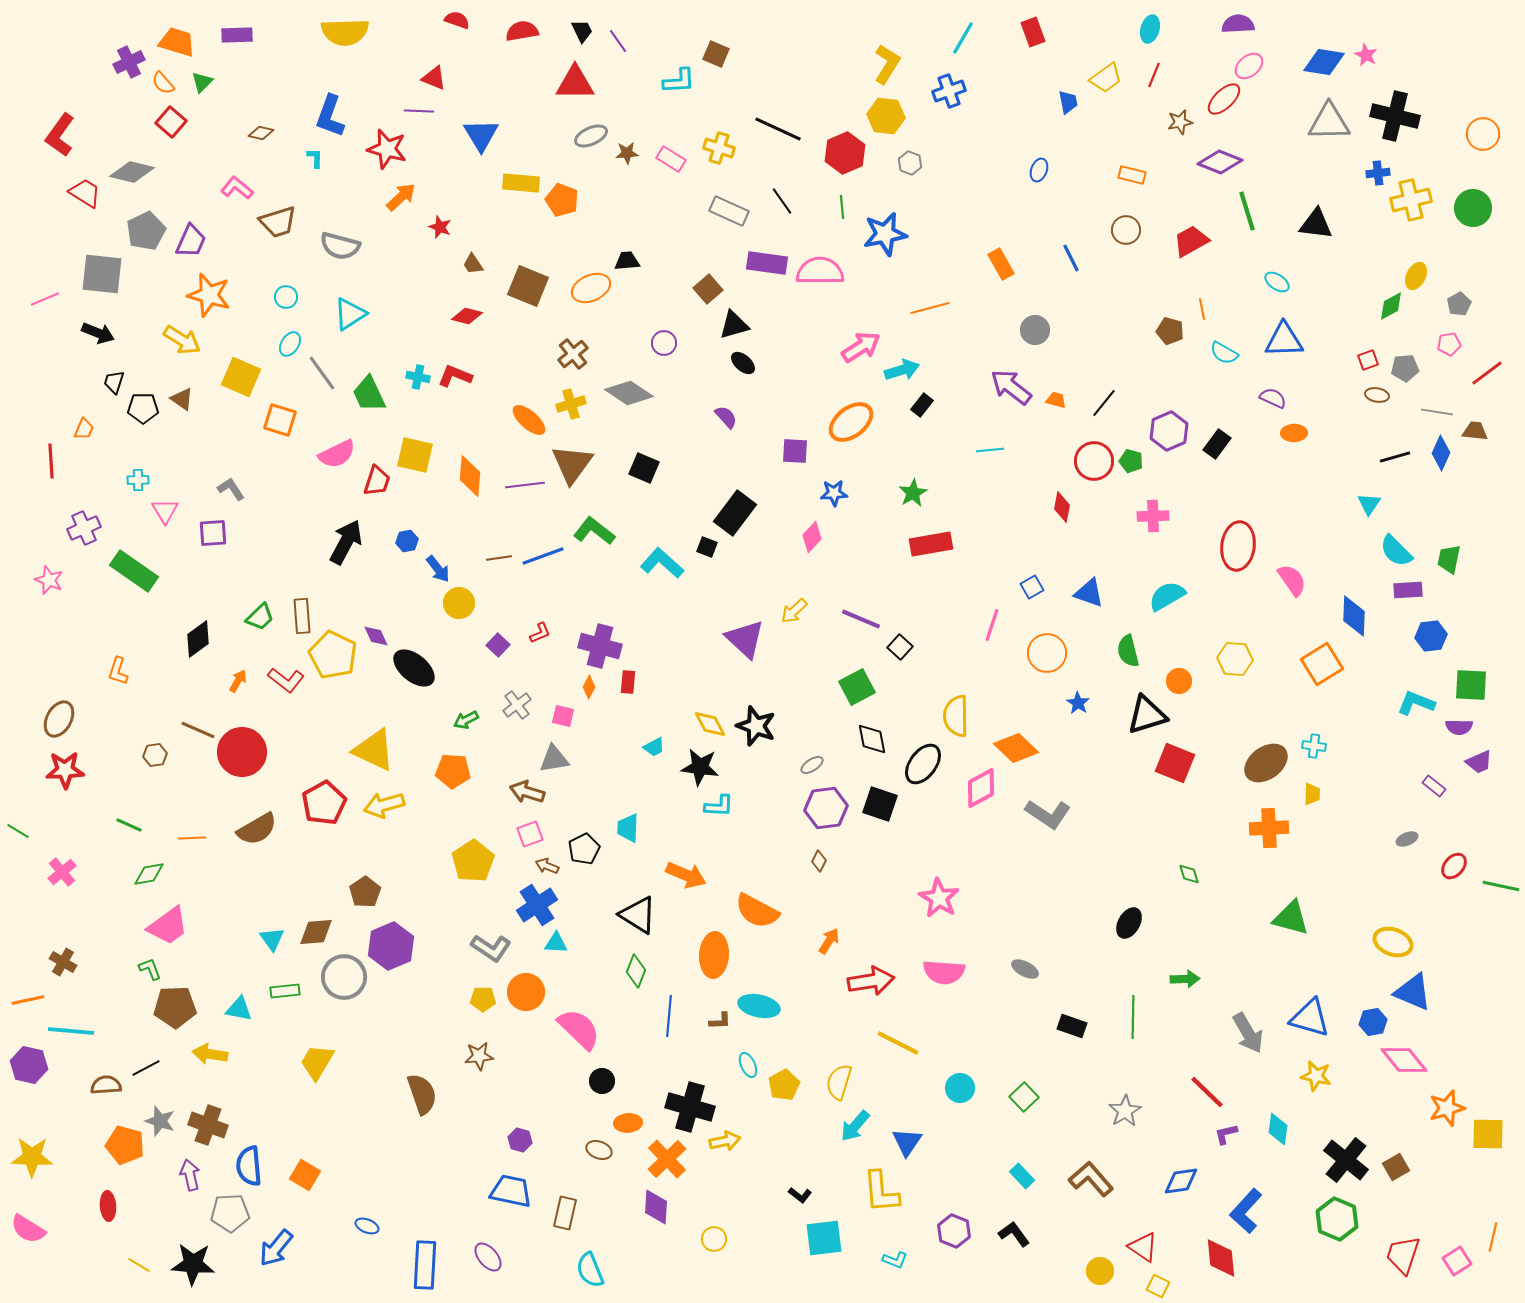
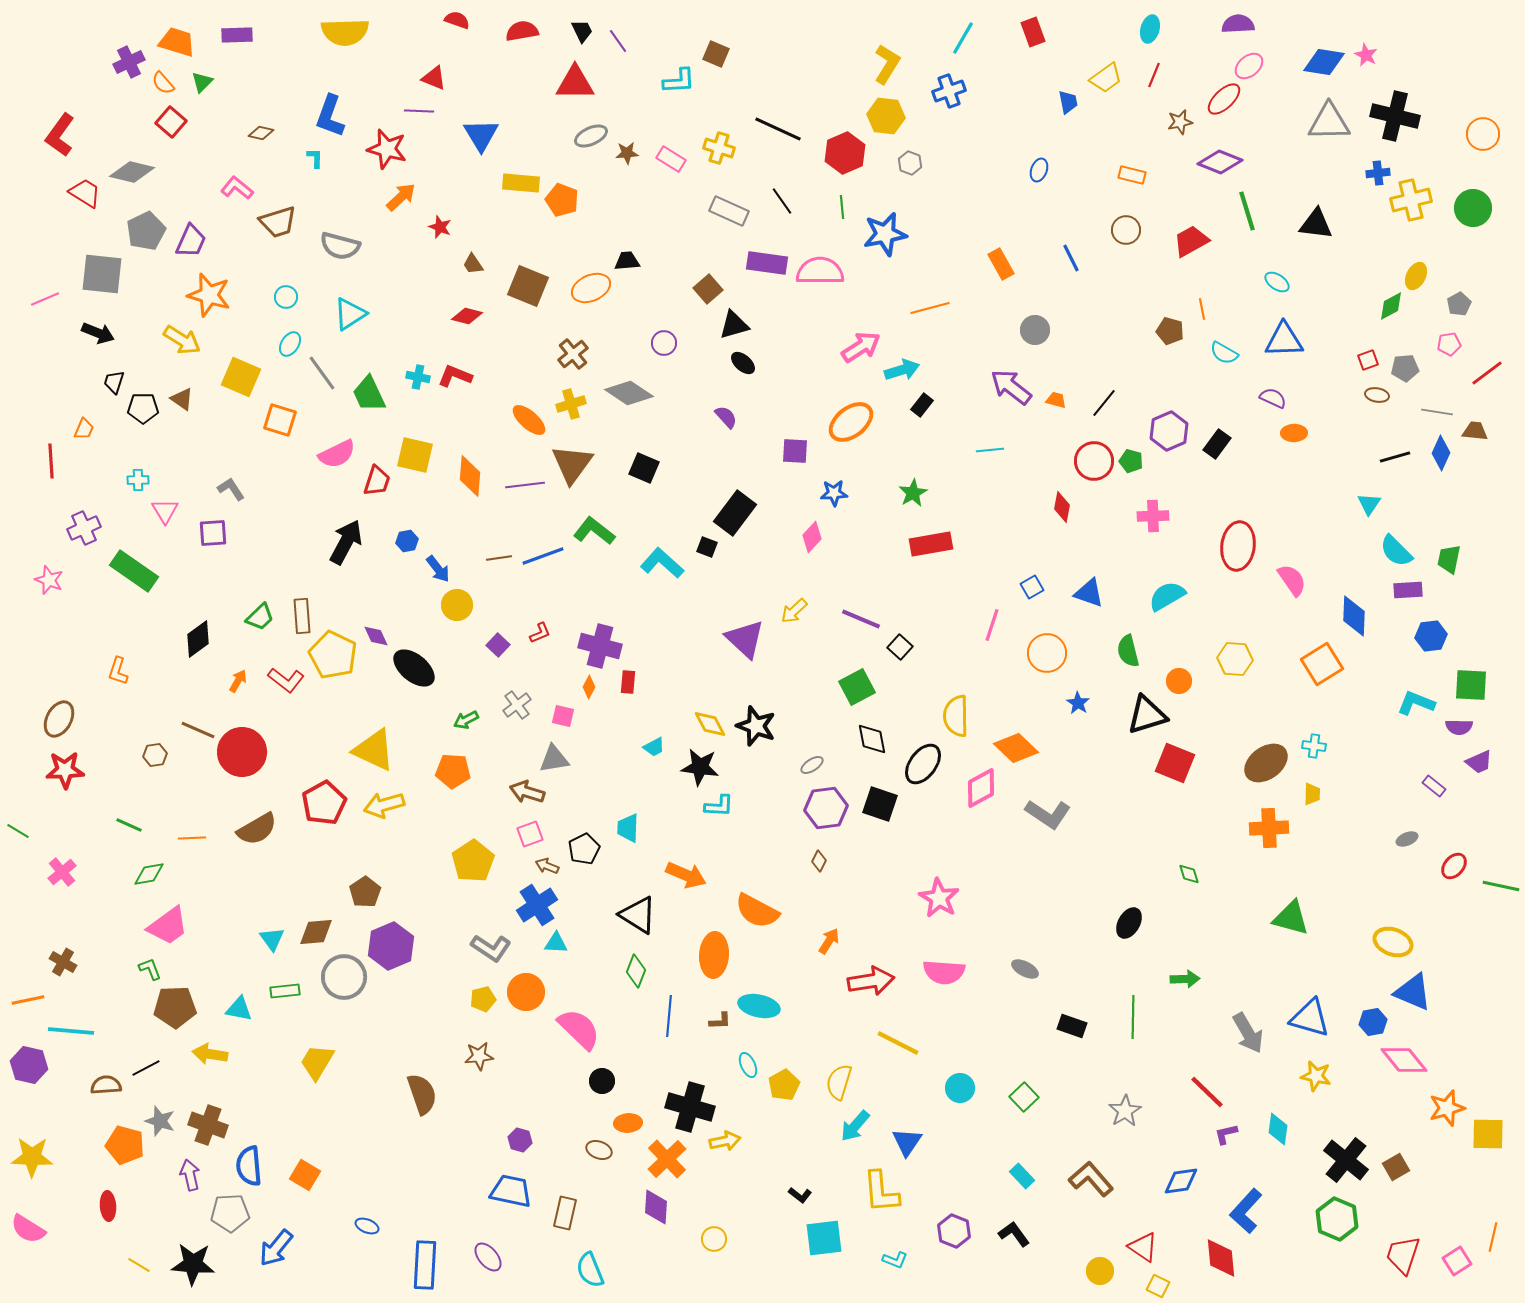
yellow circle at (459, 603): moved 2 px left, 2 px down
yellow pentagon at (483, 999): rotated 15 degrees counterclockwise
